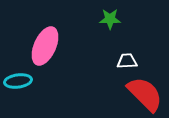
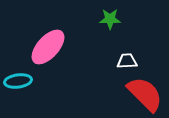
pink ellipse: moved 3 px right, 1 px down; rotated 18 degrees clockwise
